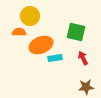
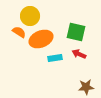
orange semicircle: rotated 32 degrees clockwise
orange ellipse: moved 6 px up
red arrow: moved 4 px left, 4 px up; rotated 40 degrees counterclockwise
